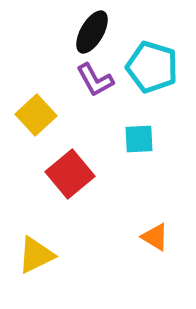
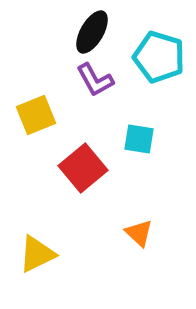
cyan pentagon: moved 7 px right, 10 px up
yellow square: rotated 21 degrees clockwise
cyan square: rotated 12 degrees clockwise
red square: moved 13 px right, 6 px up
orange triangle: moved 16 px left, 4 px up; rotated 12 degrees clockwise
yellow triangle: moved 1 px right, 1 px up
